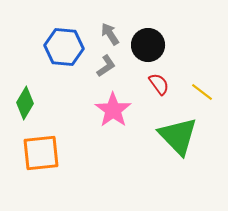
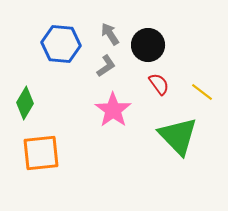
blue hexagon: moved 3 px left, 3 px up
